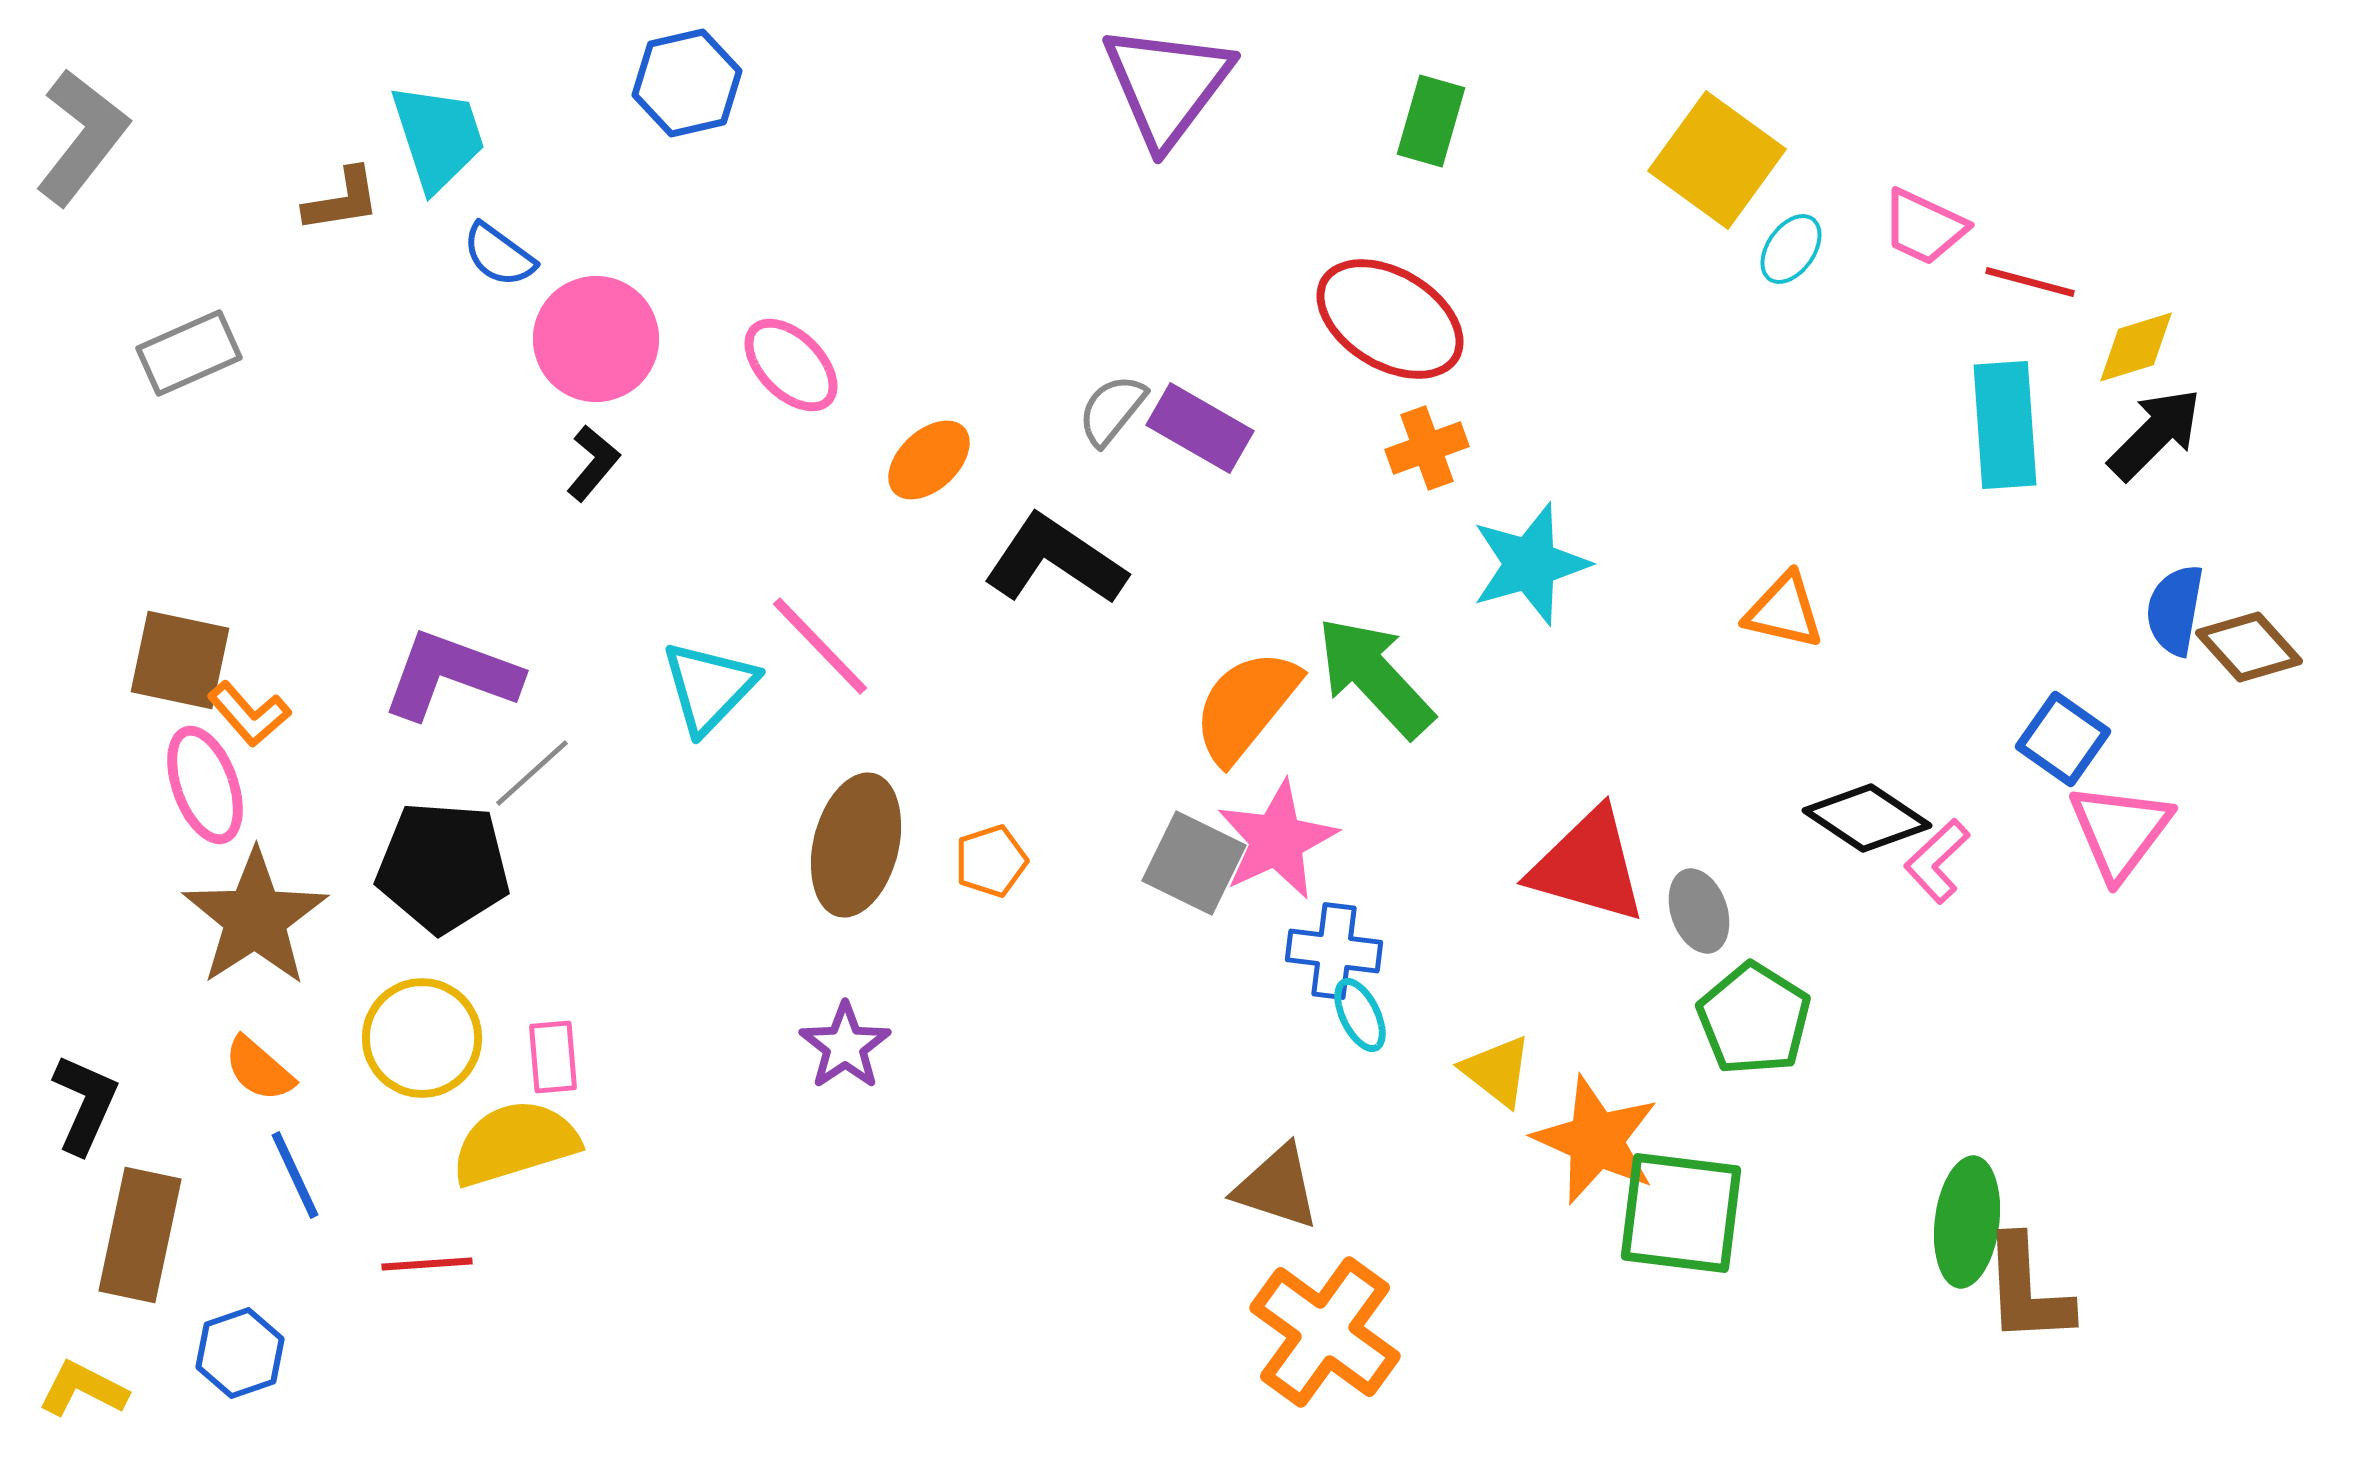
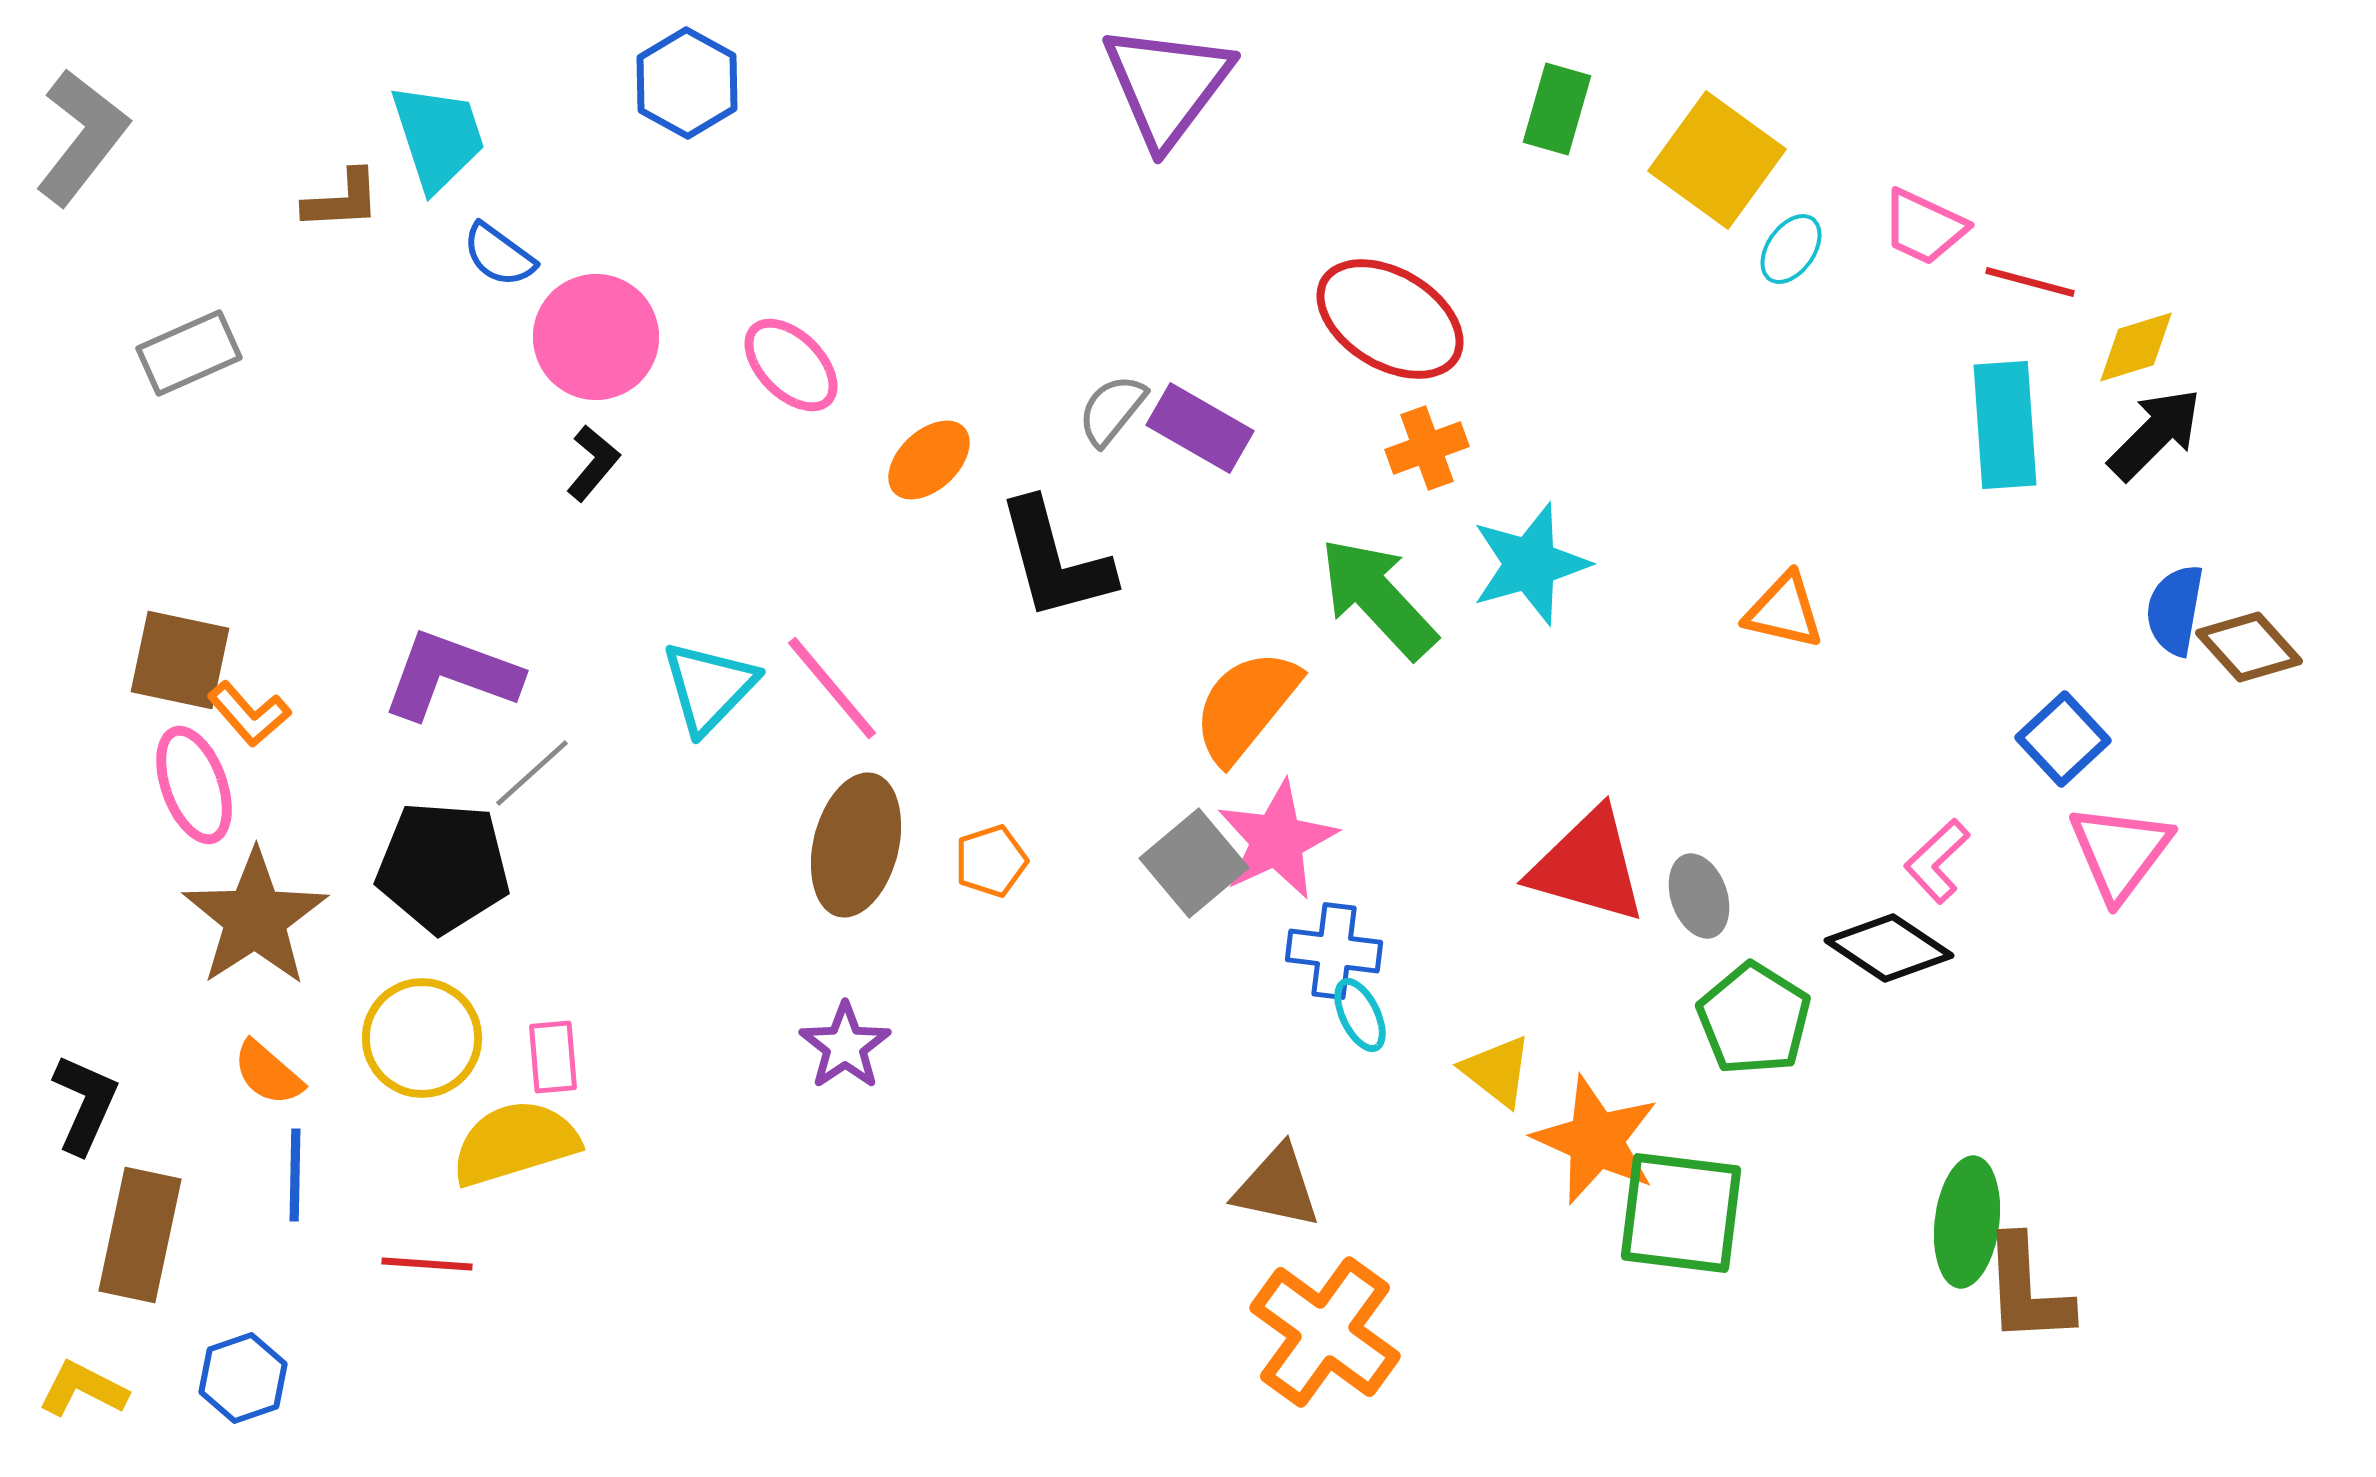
blue hexagon at (687, 83): rotated 18 degrees counterclockwise
green rectangle at (1431, 121): moved 126 px right, 12 px up
brown L-shape at (342, 200): rotated 6 degrees clockwise
pink circle at (596, 339): moved 2 px up
black L-shape at (1055, 560): rotated 139 degrees counterclockwise
pink line at (820, 646): moved 12 px right, 42 px down; rotated 4 degrees clockwise
green arrow at (1375, 677): moved 3 px right, 79 px up
blue square at (2063, 739): rotated 12 degrees clockwise
pink ellipse at (205, 785): moved 11 px left
black diamond at (1867, 818): moved 22 px right, 130 px down
pink triangle at (2120, 831): moved 21 px down
gray square at (1194, 863): rotated 24 degrees clockwise
gray ellipse at (1699, 911): moved 15 px up
orange semicircle at (259, 1069): moved 9 px right, 4 px down
blue line at (295, 1175): rotated 26 degrees clockwise
brown triangle at (1277, 1187): rotated 6 degrees counterclockwise
red line at (427, 1264): rotated 8 degrees clockwise
blue hexagon at (240, 1353): moved 3 px right, 25 px down
